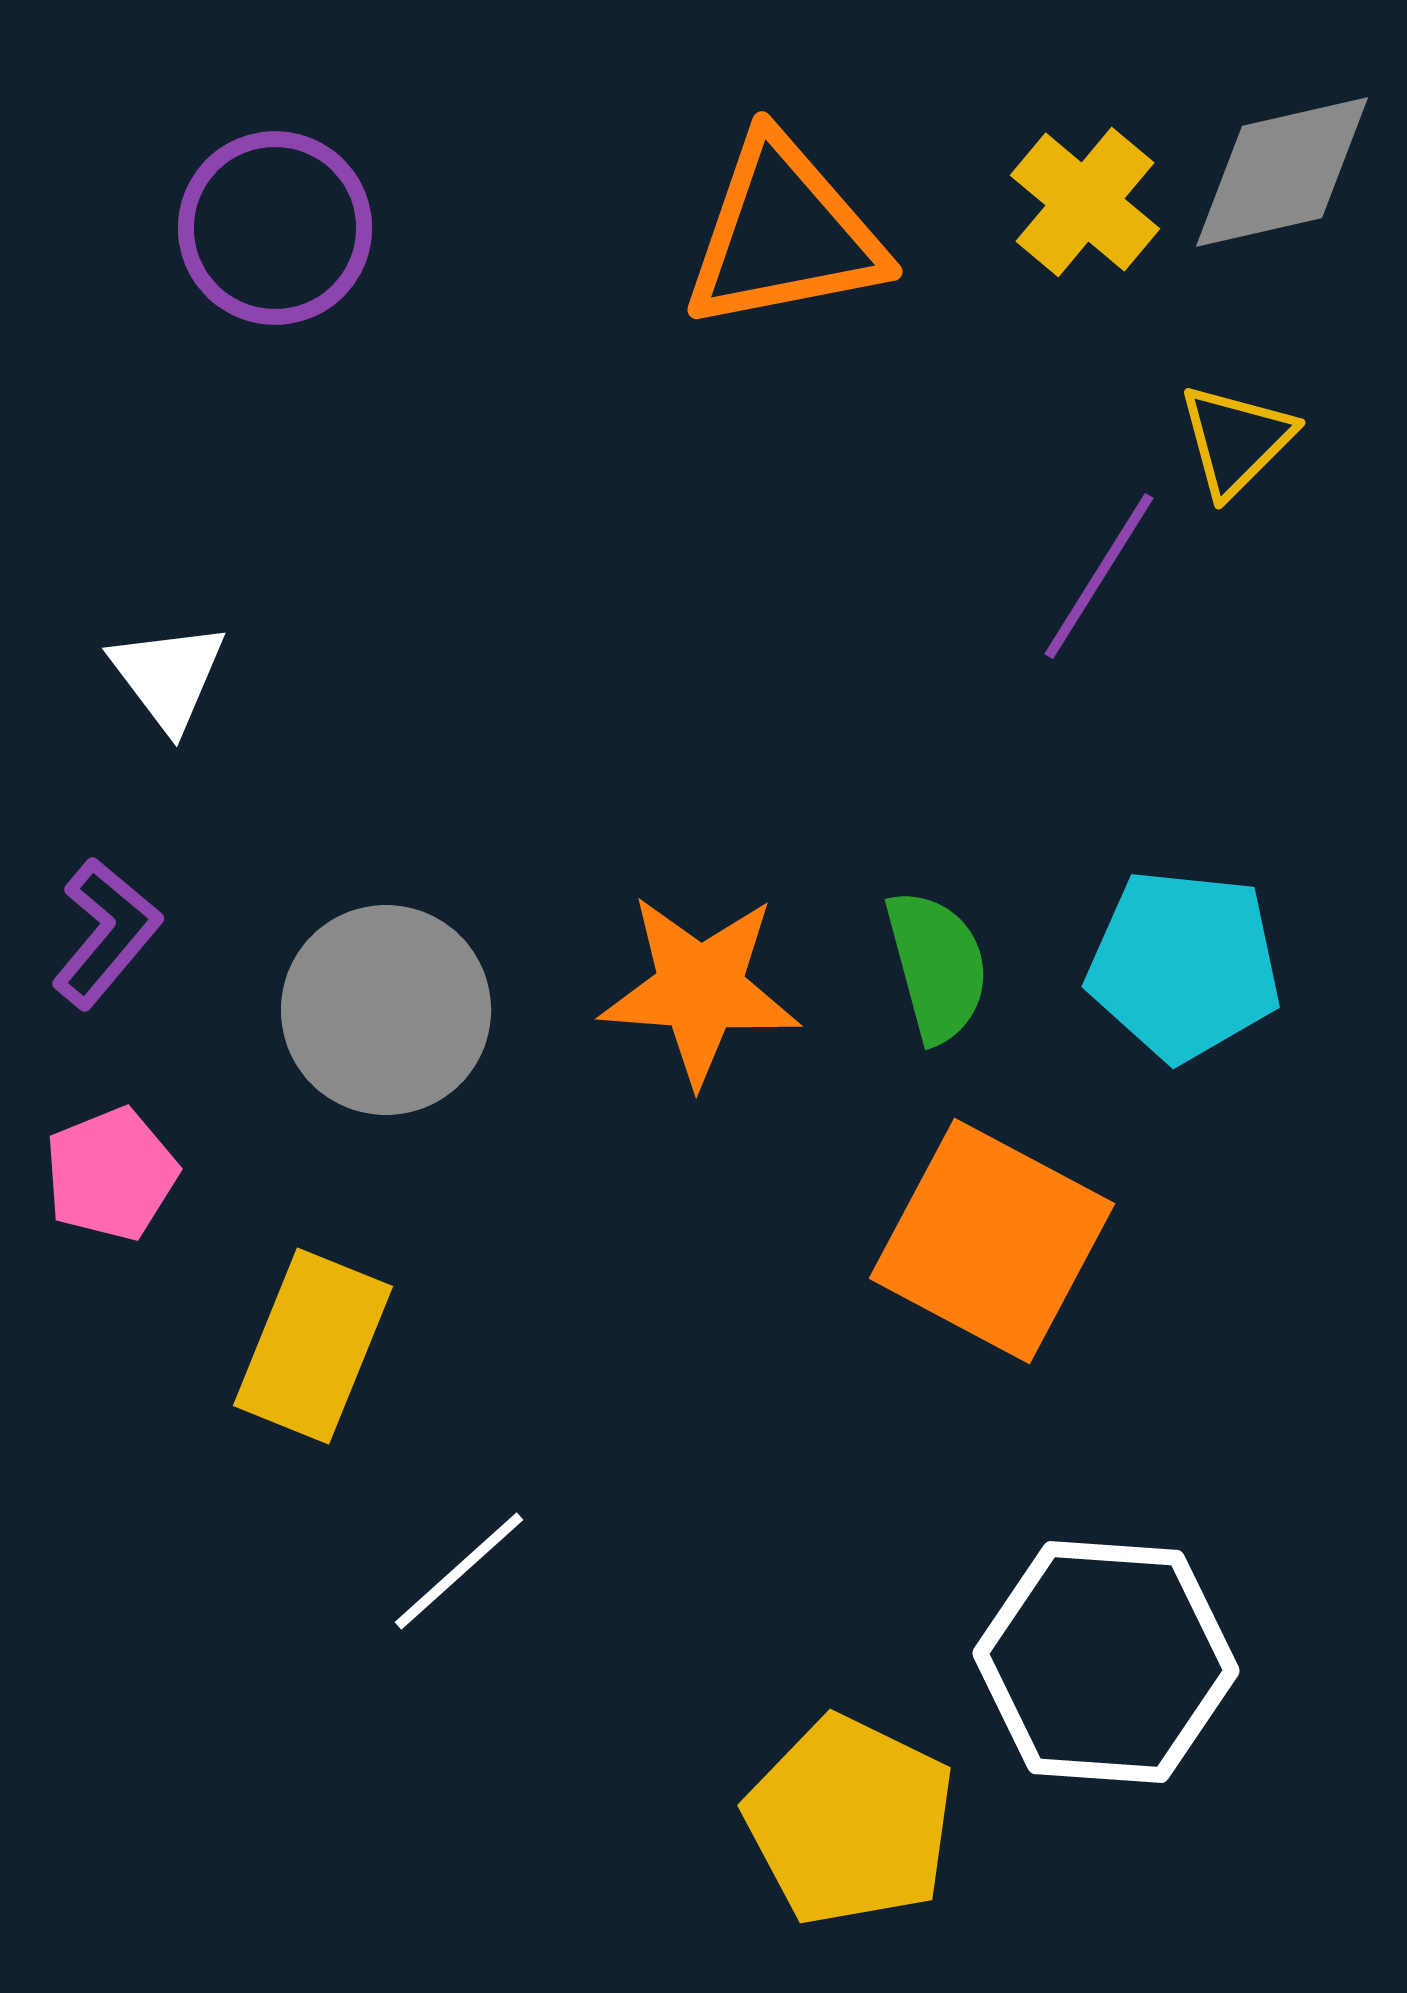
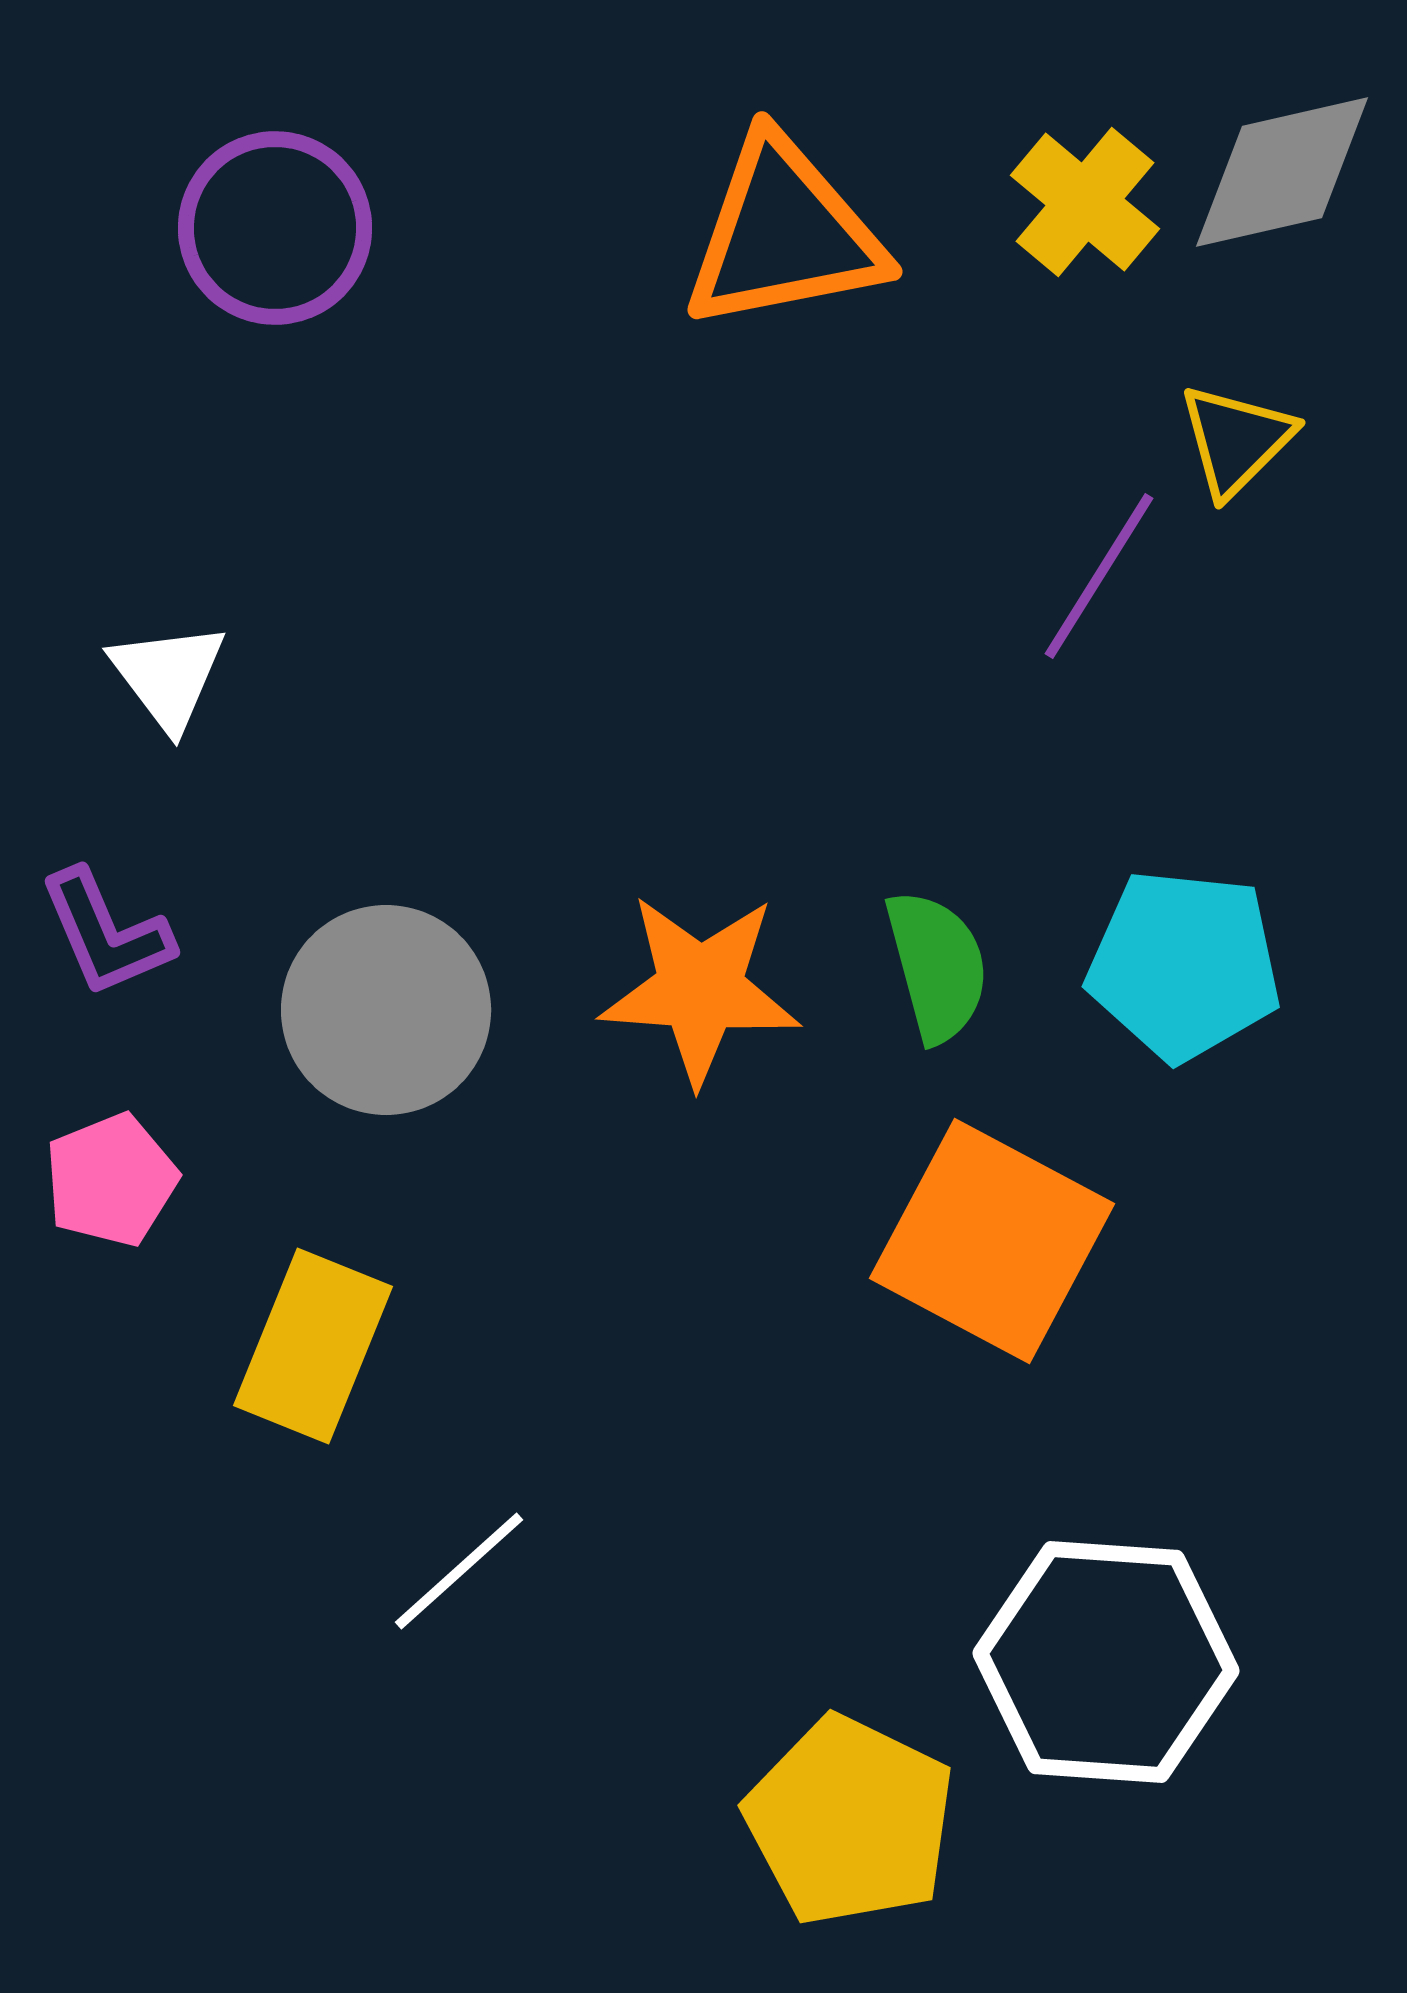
purple L-shape: rotated 117 degrees clockwise
pink pentagon: moved 6 px down
